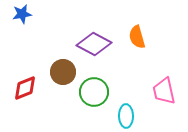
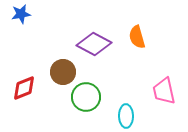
blue star: moved 1 px left
red diamond: moved 1 px left
green circle: moved 8 px left, 5 px down
